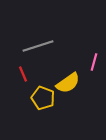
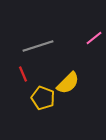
pink line: moved 24 px up; rotated 36 degrees clockwise
yellow semicircle: rotated 10 degrees counterclockwise
